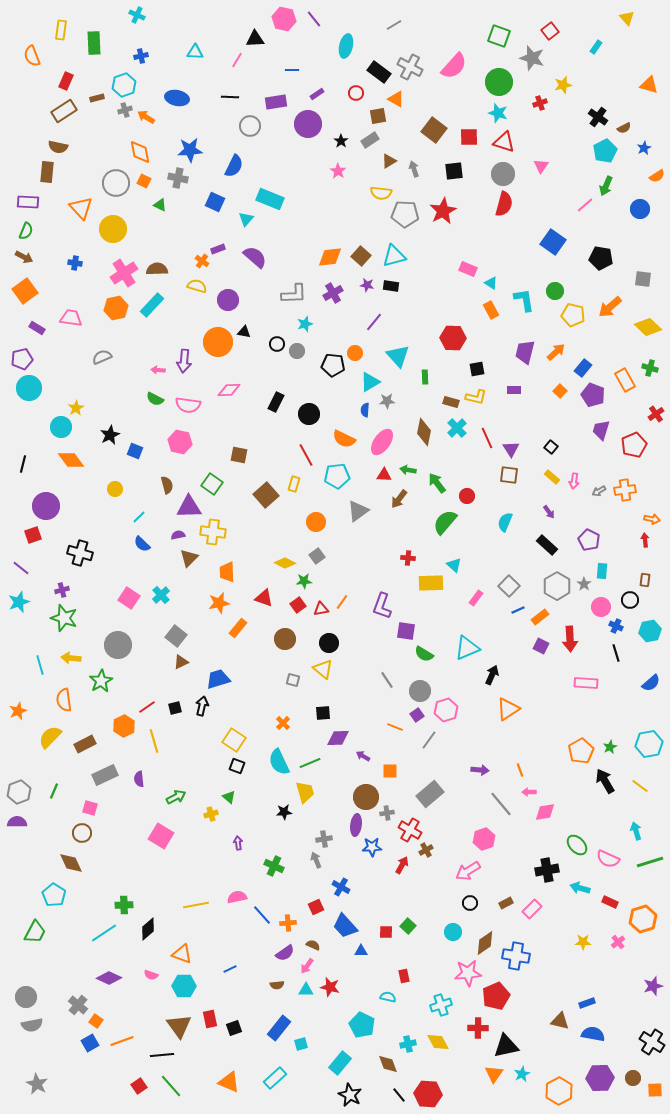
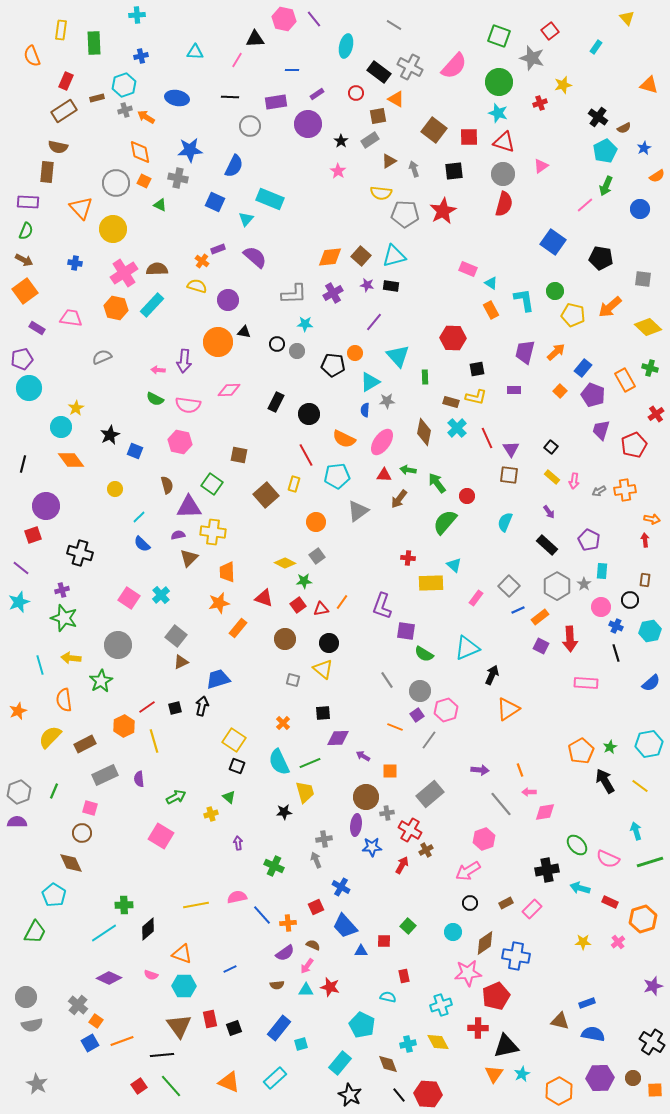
cyan cross at (137, 15): rotated 28 degrees counterclockwise
gray line at (394, 25): rotated 63 degrees clockwise
pink triangle at (541, 166): rotated 21 degrees clockwise
brown arrow at (24, 257): moved 3 px down
orange hexagon at (116, 308): rotated 25 degrees clockwise
cyan star at (305, 324): rotated 21 degrees clockwise
red square at (386, 932): moved 2 px left, 9 px down
